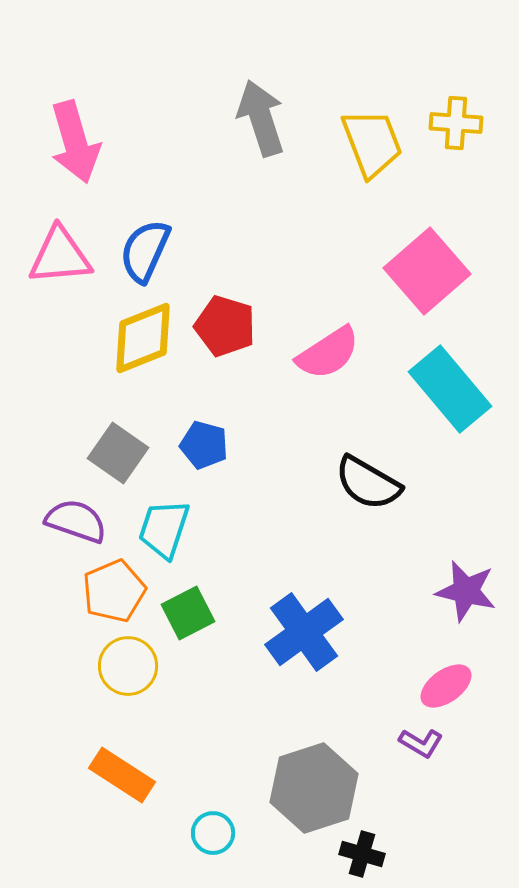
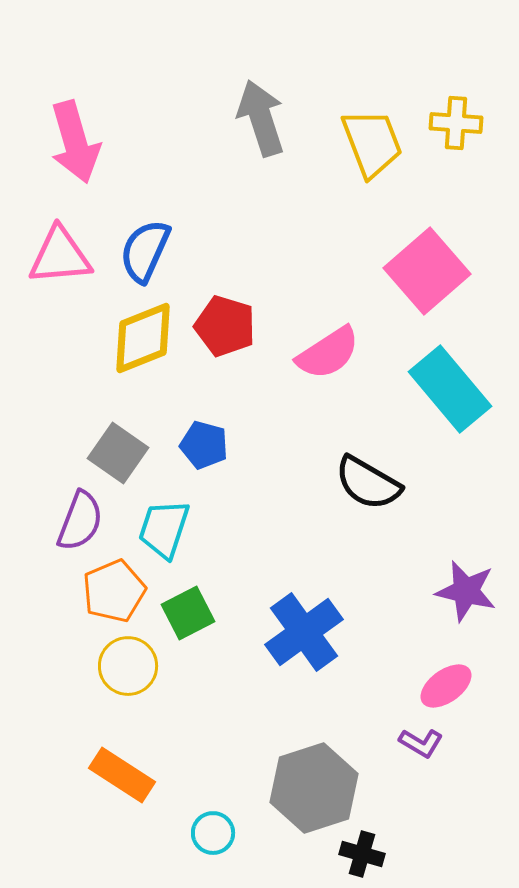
purple semicircle: moved 4 px right; rotated 92 degrees clockwise
